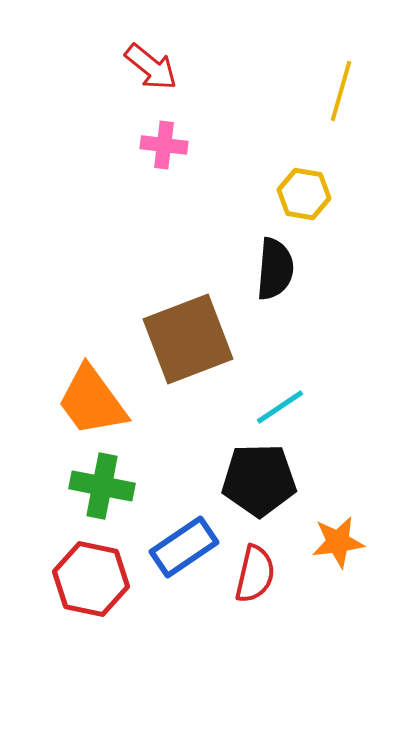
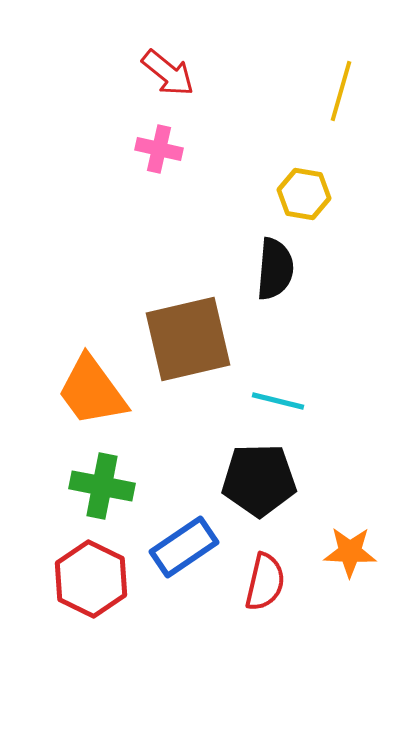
red arrow: moved 17 px right, 6 px down
pink cross: moved 5 px left, 4 px down; rotated 6 degrees clockwise
brown square: rotated 8 degrees clockwise
orange trapezoid: moved 10 px up
cyan line: moved 2 px left, 6 px up; rotated 48 degrees clockwise
orange star: moved 12 px right, 10 px down; rotated 10 degrees clockwise
red semicircle: moved 10 px right, 8 px down
red hexagon: rotated 14 degrees clockwise
